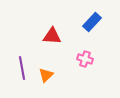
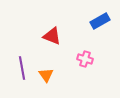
blue rectangle: moved 8 px right, 1 px up; rotated 18 degrees clockwise
red triangle: rotated 18 degrees clockwise
orange triangle: rotated 21 degrees counterclockwise
